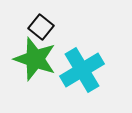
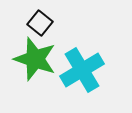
black square: moved 1 px left, 4 px up
